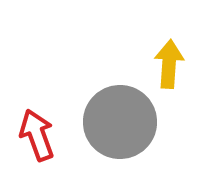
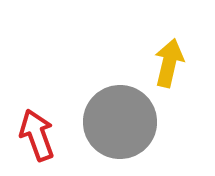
yellow arrow: moved 1 px up; rotated 9 degrees clockwise
